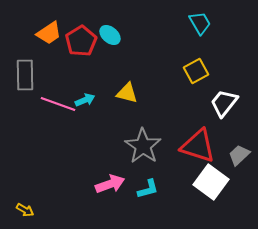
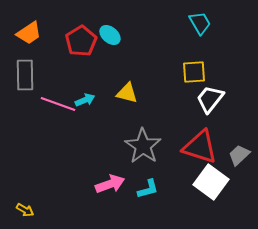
orange trapezoid: moved 20 px left
yellow square: moved 2 px left, 1 px down; rotated 25 degrees clockwise
white trapezoid: moved 14 px left, 4 px up
red triangle: moved 2 px right, 1 px down
